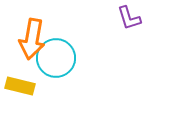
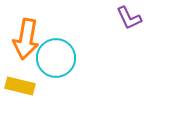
purple L-shape: rotated 8 degrees counterclockwise
orange arrow: moved 6 px left
